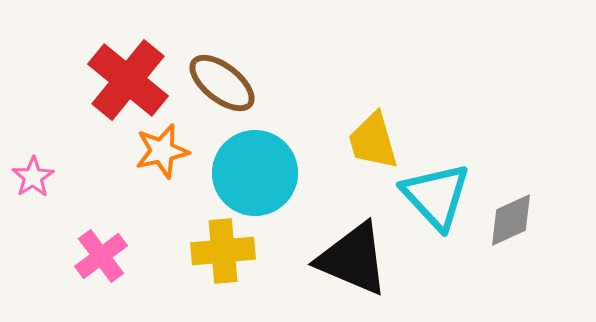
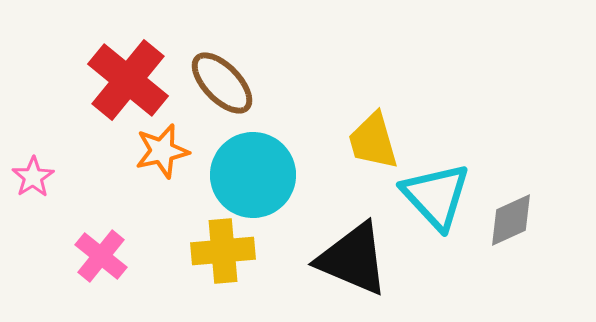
brown ellipse: rotated 8 degrees clockwise
cyan circle: moved 2 px left, 2 px down
pink cross: rotated 14 degrees counterclockwise
